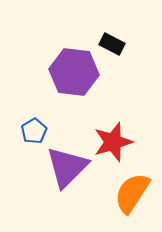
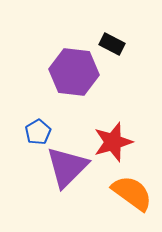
blue pentagon: moved 4 px right, 1 px down
orange semicircle: rotated 93 degrees clockwise
